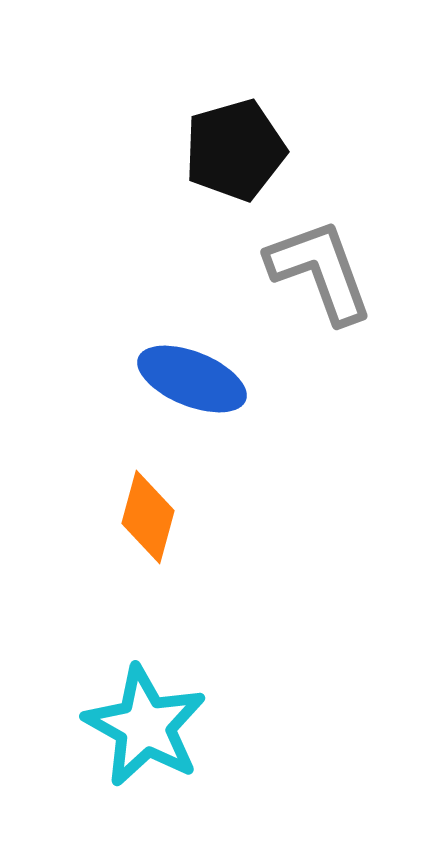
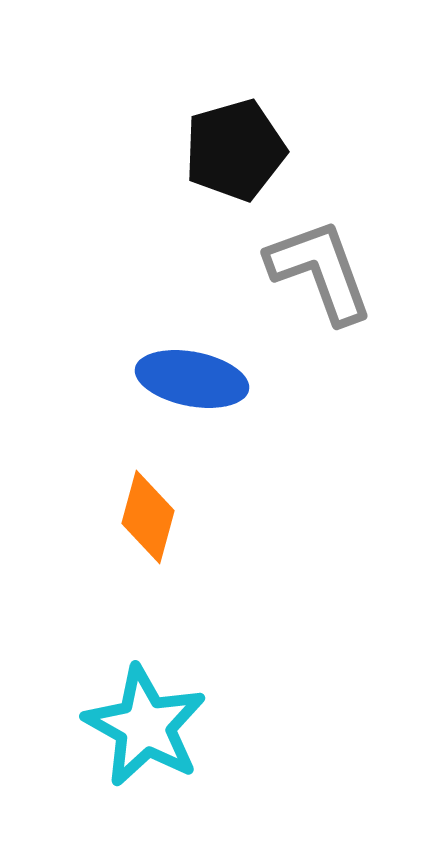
blue ellipse: rotated 11 degrees counterclockwise
